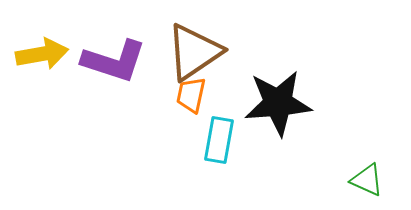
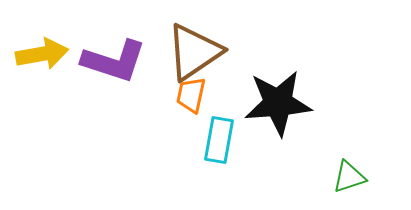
green triangle: moved 18 px left, 3 px up; rotated 42 degrees counterclockwise
